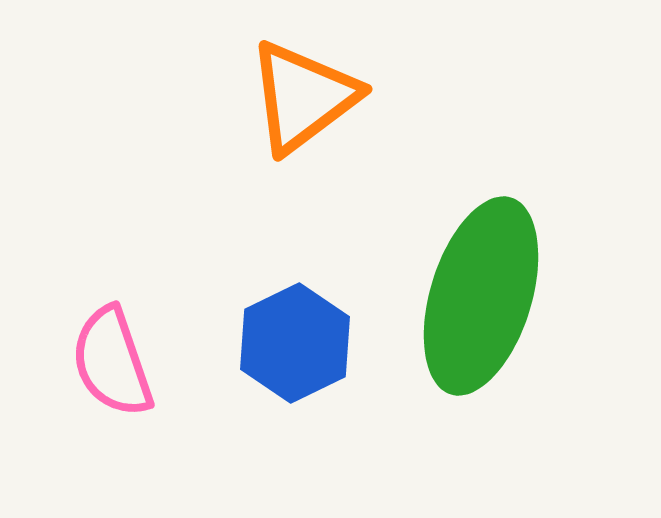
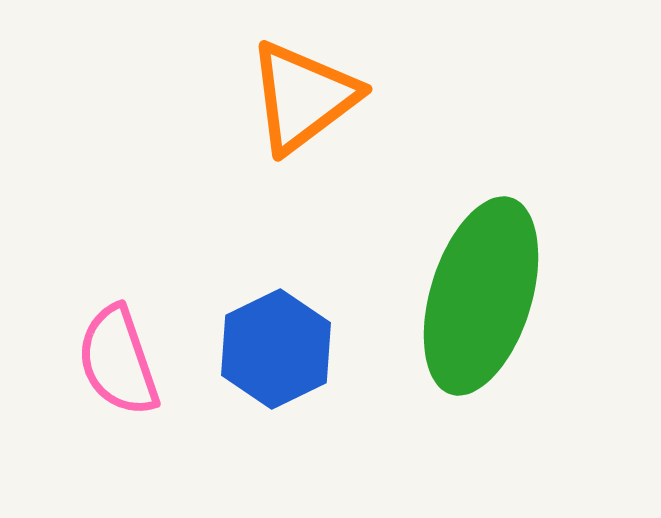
blue hexagon: moved 19 px left, 6 px down
pink semicircle: moved 6 px right, 1 px up
